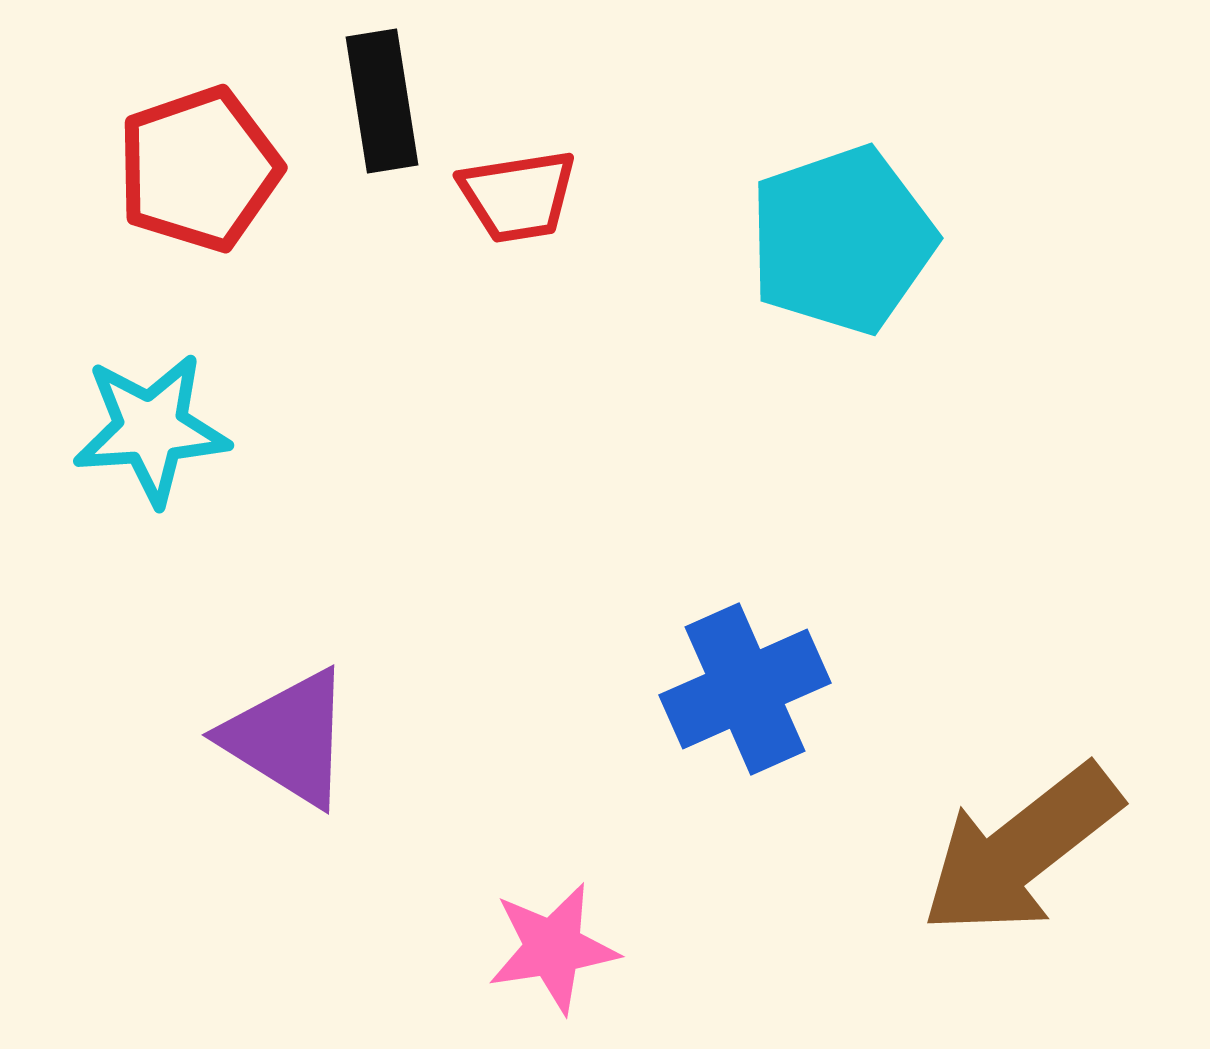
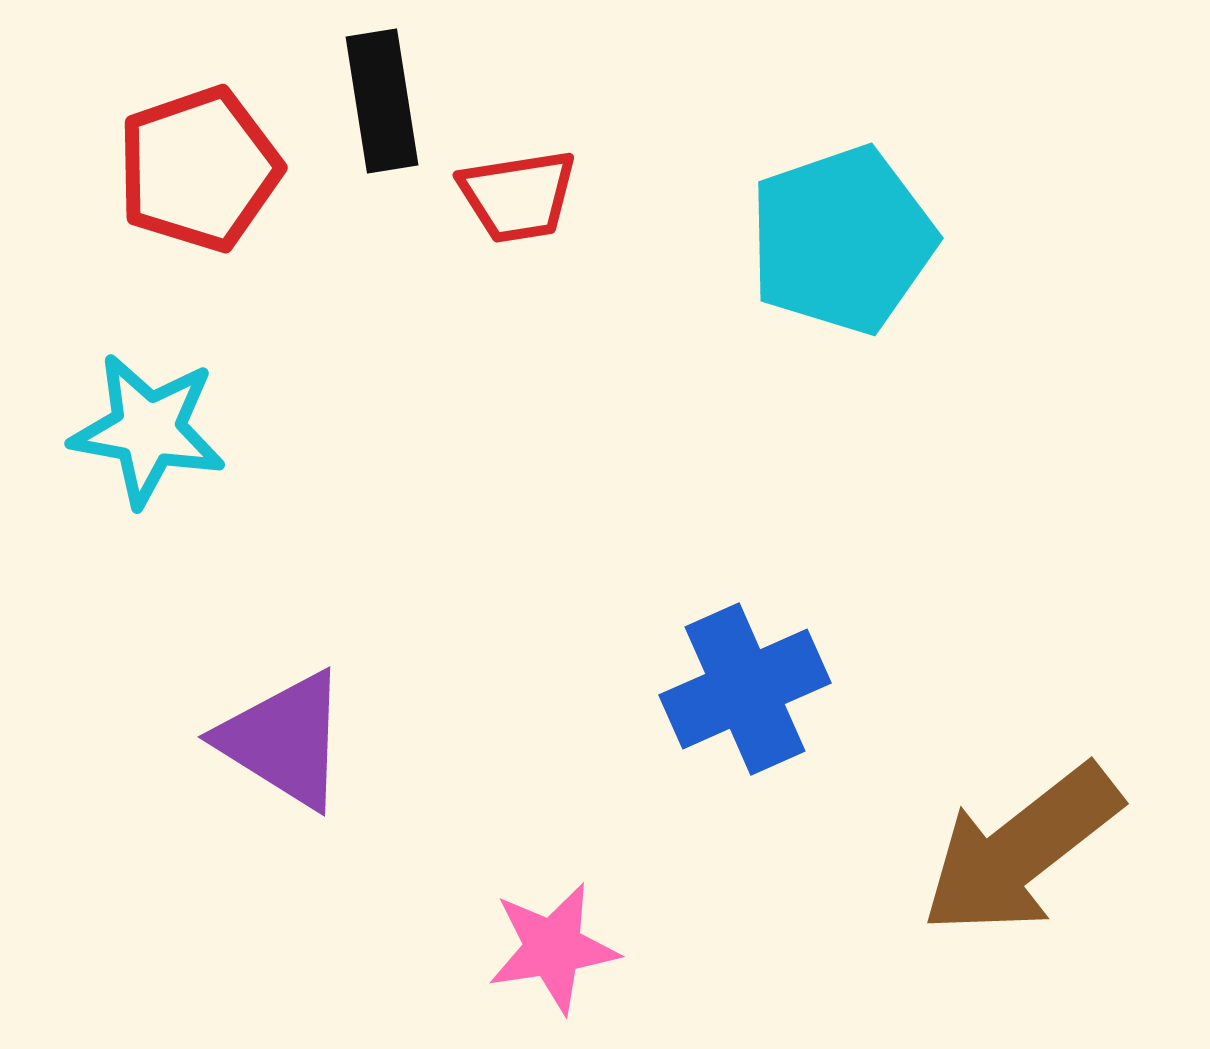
cyan star: moved 3 px left, 1 px down; rotated 14 degrees clockwise
purple triangle: moved 4 px left, 2 px down
